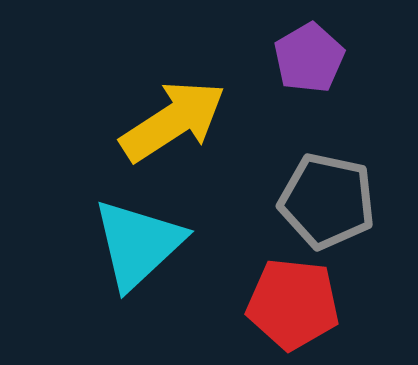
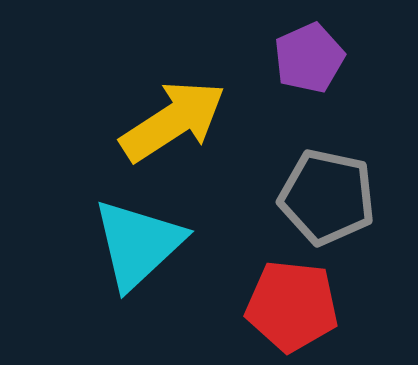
purple pentagon: rotated 6 degrees clockwise
gray pentagon: moved 4 px up
red pentagon: moved 1 px left, 2 px down
